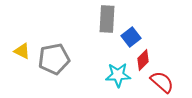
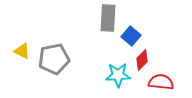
gray rectangle: moved 1 px right, 1 px up
blue square: moved 1 px up; rotated 12 degrees counterclockwise
red diamond: moved 1 px left
red semicircle: moved 1 px left; rotated 35 degrees counterclockwise
